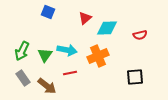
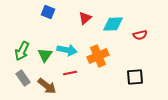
cyan diamond: moved 6 px right, 4 px up
